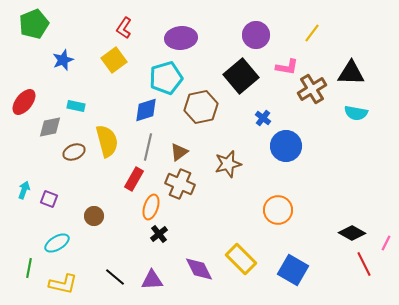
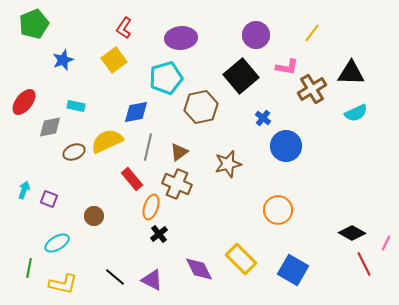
blue diamond at (146, 110): moved 10 px left, 2 px down; rotated 8 degrees clockwise
cyan semicircle at (356, 113): rotated 35 degrees counterclockwise
yellow semicircle at (107, 141): rotated 100 degrees counterclockwise
red rectangle at (134, 179): moved 2 px left; rotated 70 degrees counterclockwise
brown cross at (180, 184): moved 3 px left
purple triangle at (152, 280): rotated 30 degrees clockwise
